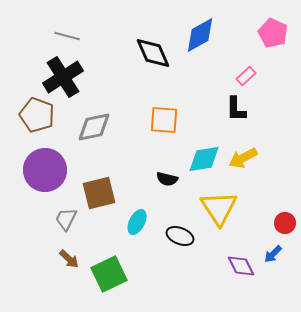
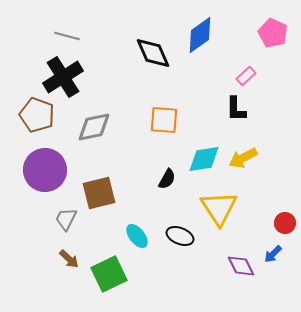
blue diamond: rotated 6 degrees counterclockwise
black semicircle: rotated 75 degrees counterclockwise
cyan ellipse: moved 14 px down; rotated 65 degrees counterclockwise
